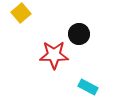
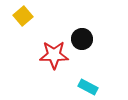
yellow square: moved 2 px right, 3 px down
black circle: moved 3 px right, 5 px down
